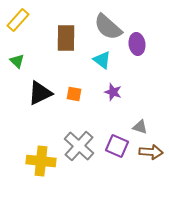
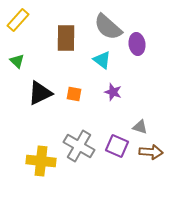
gray cross: rotated 12 degrees counterclockwise
